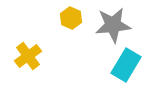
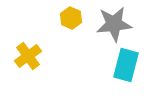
gray star: moved 1 px right, 1 px up
cyan rectangle: rotated 16 degrees counterclockwise
